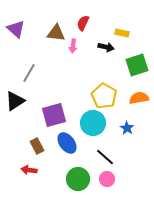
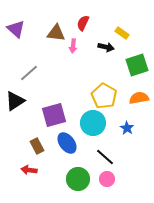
yellow rectangle: rotated 24 degrees clockwise
gray line: rotated 18 degrees clockwise
